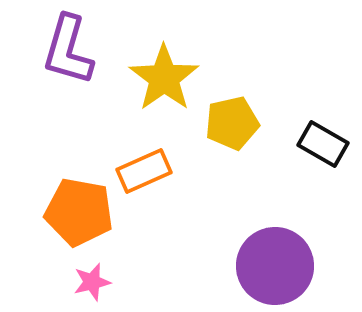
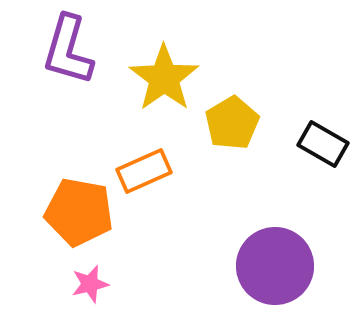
yellow pentagon: rotated 18 degrees counterclockwise
pink star: moved 2 px left, 2 px down
